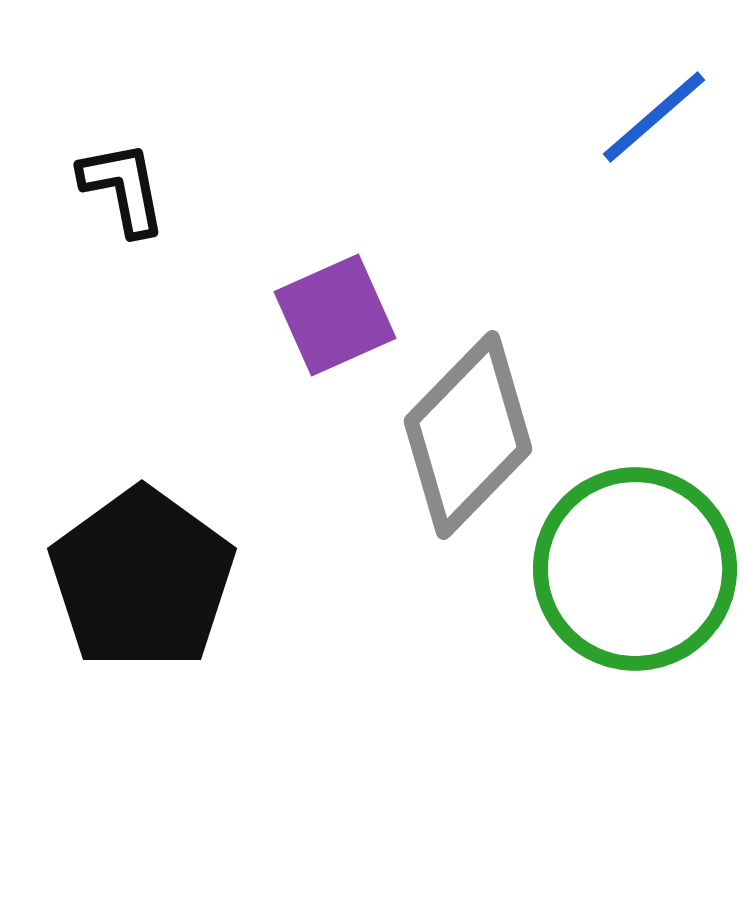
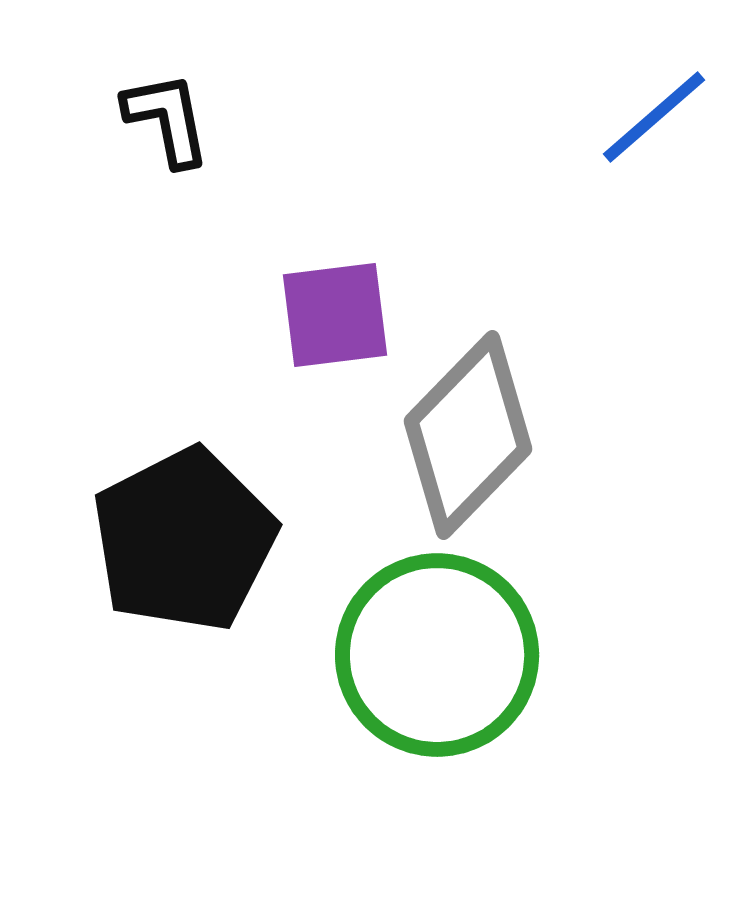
black L-shape: moved 44 px right, 69 px up
purple square: rotated 17 degrees clockwise
green circle: moved 198 px left, 86 px down
black pentagon: moved 42 px right, 39 px up; rotated 9 degrees clockwise
